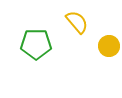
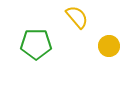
yellow semicircle: moved 5 px up
